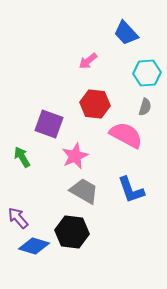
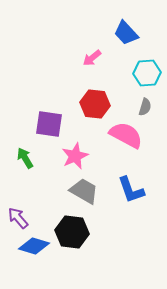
pink arrow: moved 4 px right, 3 px up
purple square: rotated 12 degrees counterclockwise
green arrow: moved 3 px right, 1 px down
